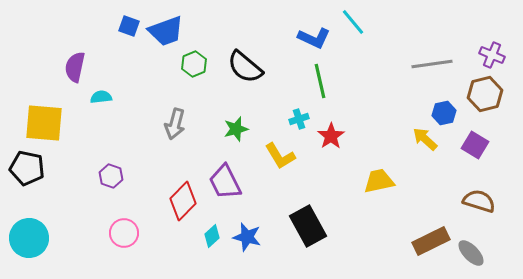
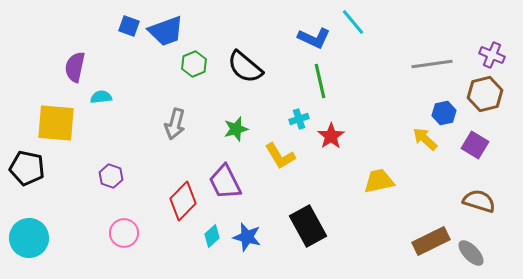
yellow square: moved 12 px right
